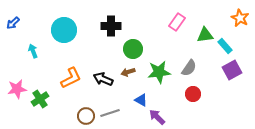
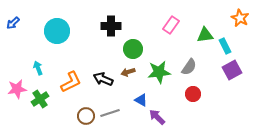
pink rectangle: moved 6 px left, 3 px down
cyan circle: moved 7 px left, 1 px down
cyan rectangle: rotated 14 degrees clockwise
cyan arrow: moved 5 px right, 17 px down
gray semicircle: moved 1 px up
orange L-shape: moved 4 px down
